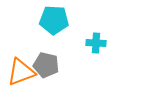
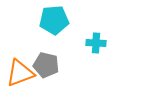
cyan pentagon: rotated 8 degrees counterclockwise
orange triangle: moved 1 px left, 1 px down
